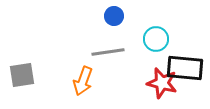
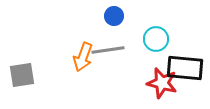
gray line: moved 2 px up
orange arrow: moved 24 px up
